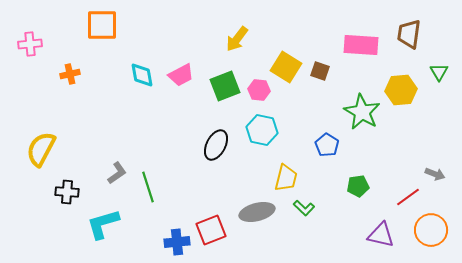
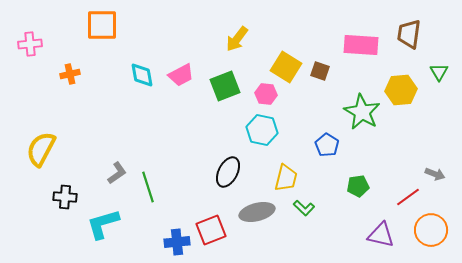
pink hexagon: moved 7 px right, 4 px down
black ellipse: moved 12 px right, 27 px down
black cross: moved 2 px left, 5 px down
